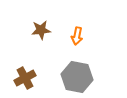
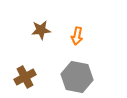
brown cross: moved 1 px up
